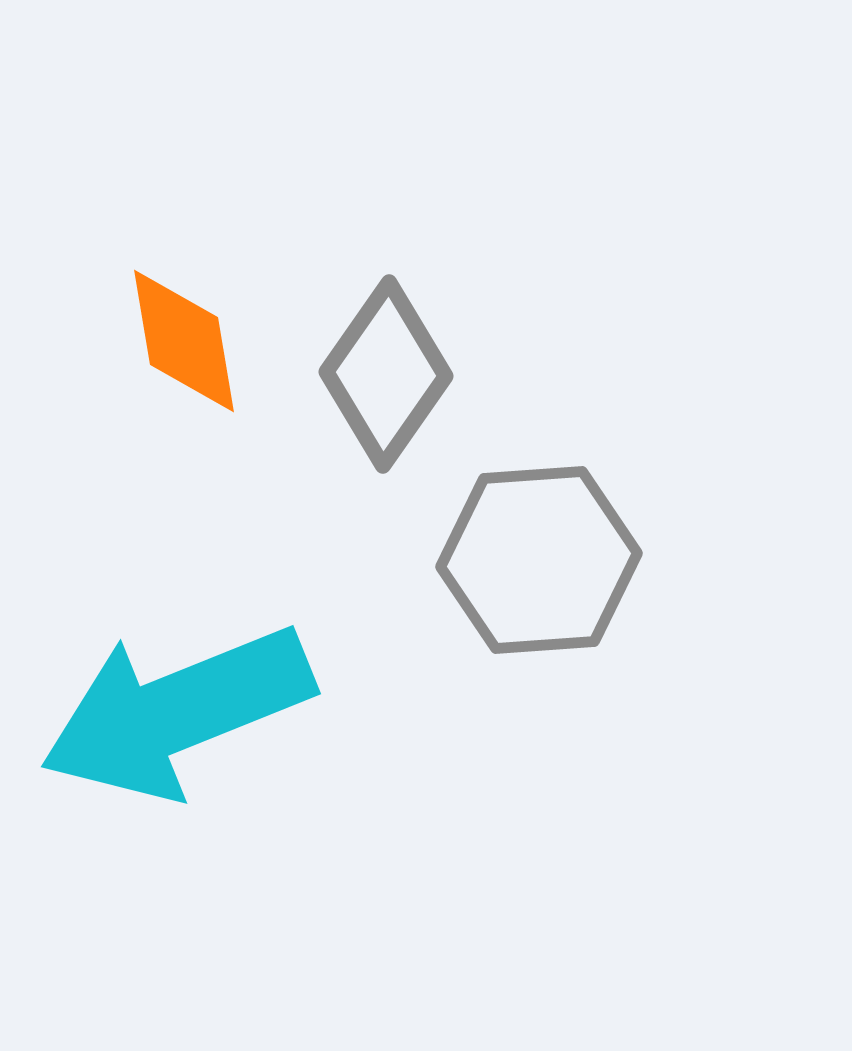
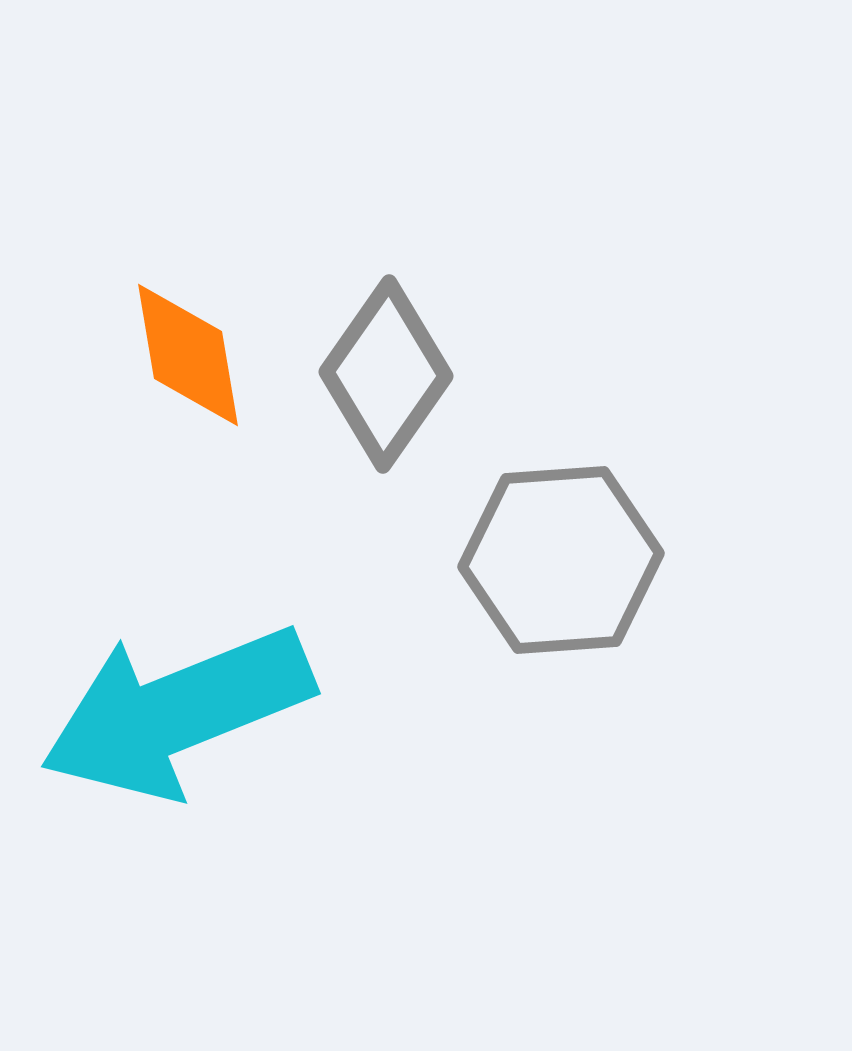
orange diamond: moved 4 px right, 14 px down
gray hexagon: moved 22 px right
